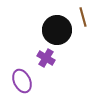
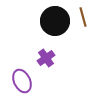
black circle: moved 2 px left, 9 px up
purple cross: rotated 24 degrees clockwise
